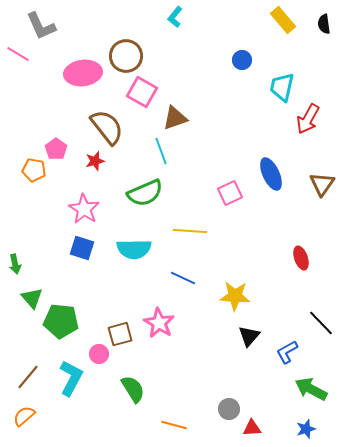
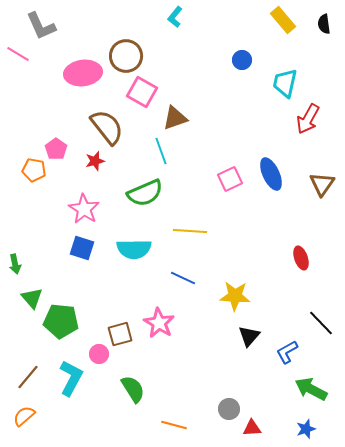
cyan trapezoid at (282, 87): moved 3 px right, 4 px up
pink square at (230, 193): moved 14 px up
